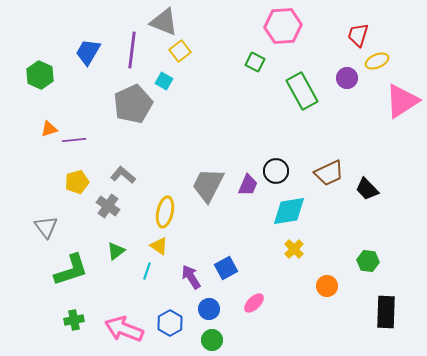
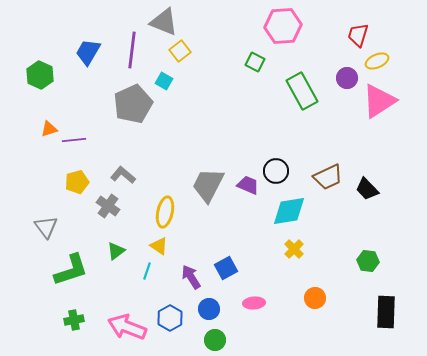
pink triangle at (402, 101): moved 23 px left
brown trapezoid at (329, 173): moved 1 px left, 4 px down
purple trapezoid at (248, 185): rotated 90 degrees counterclockwise
orange circle at (327, 286): moved 12 px left, 12 px down
pink ellipse at (254, 303): rotated 40 degrees clockwise
blue hexagon at (170, 323): moved 5 px up
pink arrow at (124, 329): moved 3 px right, 2 px up
green circle at (212, 340): moved 3 px right
